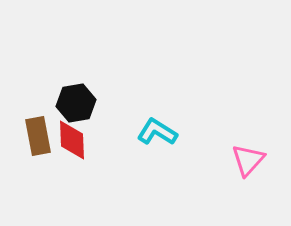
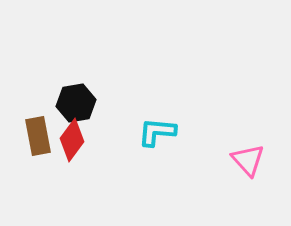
cyan L-shape: rotated 27 degrees counterclockwise
red diamond: rotated 39 degrees clockwise
pink triangle: rotated 24 degrees counterclockwise
